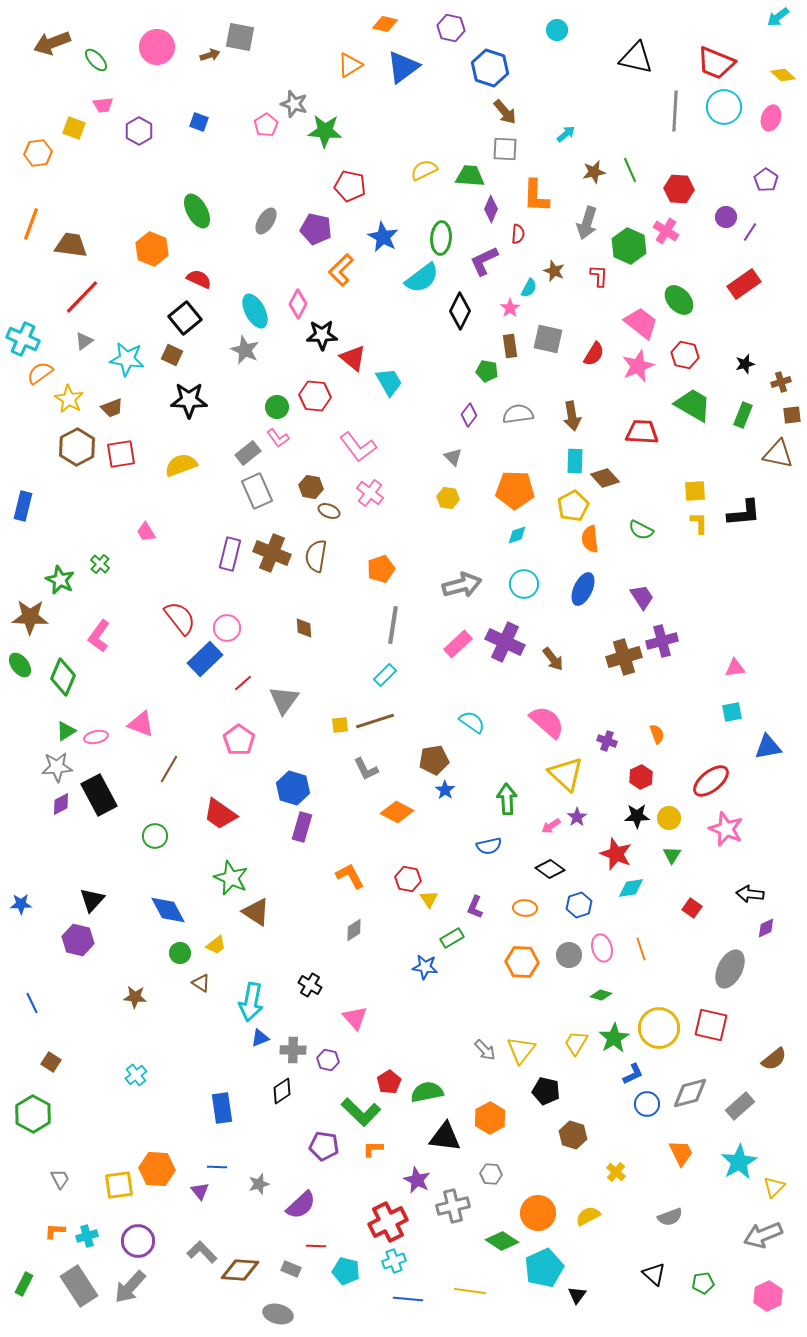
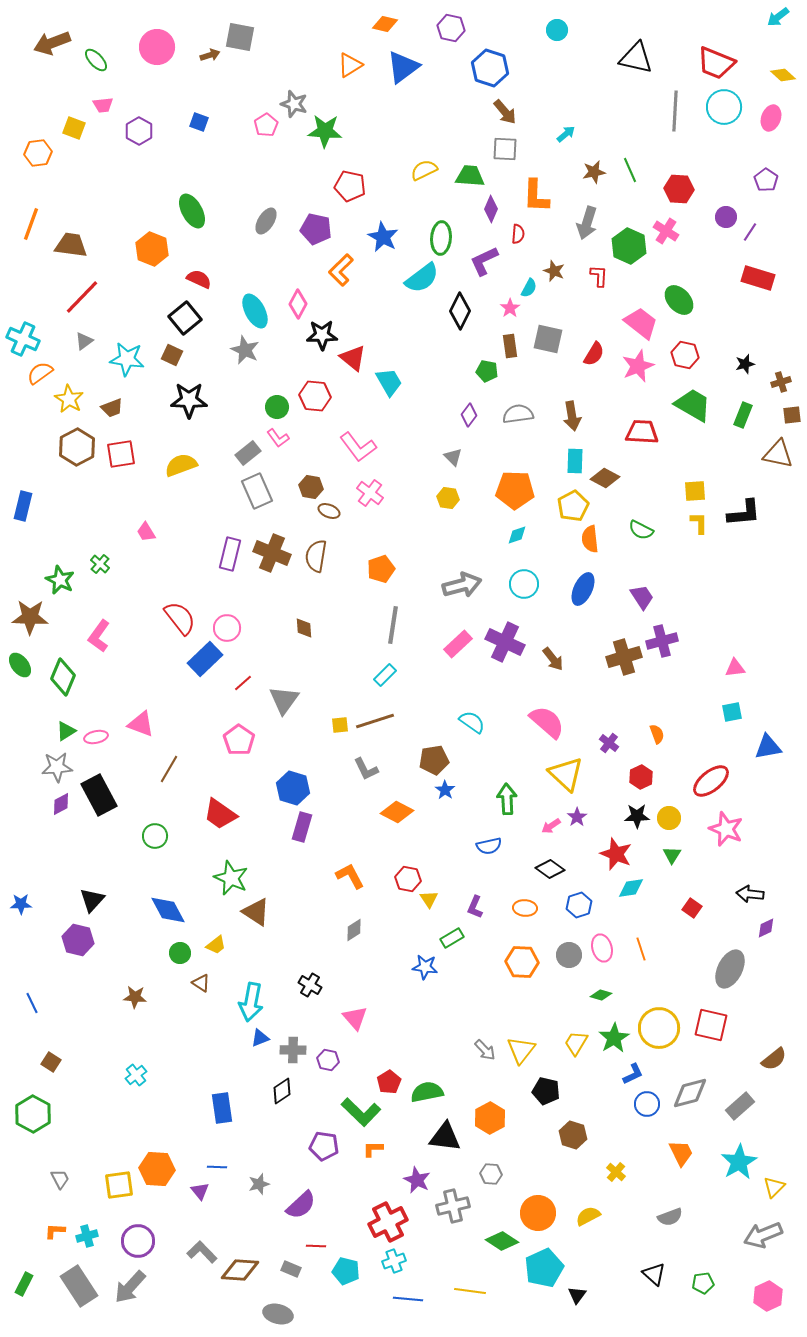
green ellipse at (197, 211): moved 5 px left
red rectangle at (744, 284): moved 14 px right, 6 px up; rotated 52 degrees clockwise
brown diamond at (605, 478): rotated 20 degrees counterclockwise
purple cross at (607, 741): moved 2 px right, 2 px down; rotated 18 degrees clockwise
